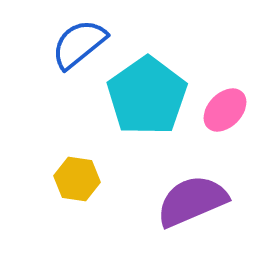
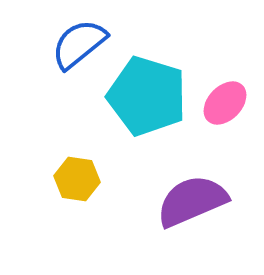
cyan pentagon: rotated 20 degrees counterclockwise
pink ellipse: moved 7 px up
